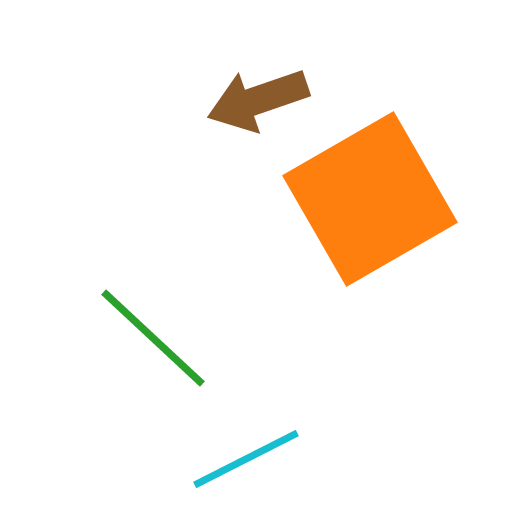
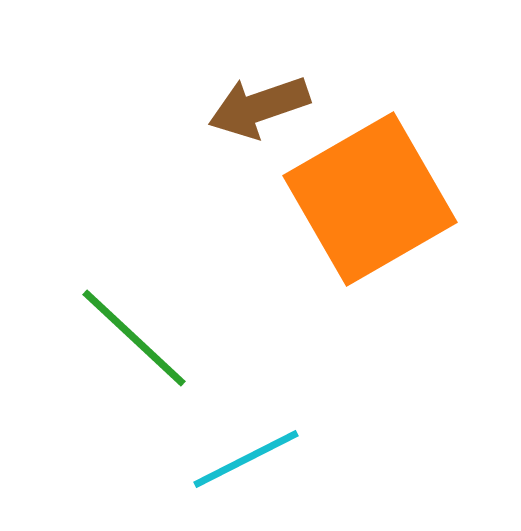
brown arrow: moved 1 px right, 7 px down
green line: moved 19 px left
